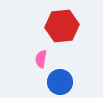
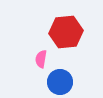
red hexagon: moved 4 px right, 6 px down
